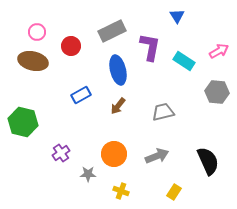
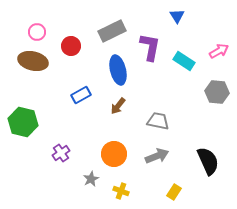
gray trapezoid: moved 5 px left, 9 px down; rotated 25 degrees clockwise
gray star: moved 3 px right, 5 px down; rotated 28 degrees counterclockwise
